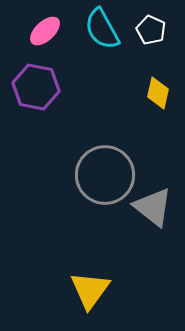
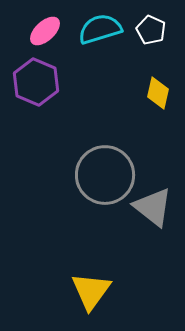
cyan semicircle: moved 2 px left; rotated 102 degrees clockwise
purple hexagon: moved 5 px up; rotated 12 degrees clockwise
yellow triangle: moved 1 px right, 1 px down
